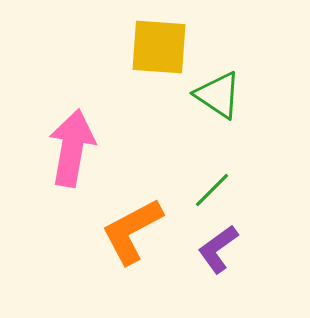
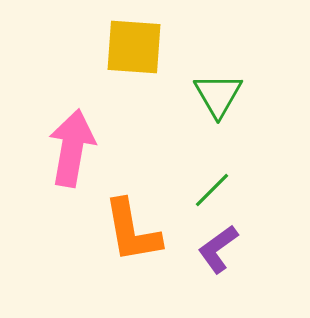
yellow square: moved 25 px left
green triangle: rotated 26 degrees clockwise
orange L-shape: rotated 72 degrees counterclockwise
